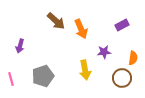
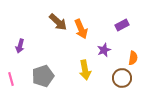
brown arrow: moved 2 px right, 1 px down
purple star: moved 2 px up; rotated 16 degrees counterclockwise
